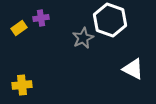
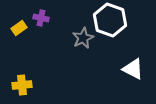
purple cross: rotated 21 degrees clockwise
